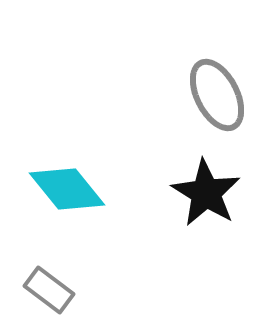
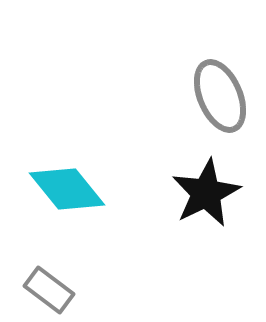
gray ellipse: moved 3 px right, 1 px down; rotated 4 degrees clockwise
black star: rotated 14 degrees clockwise
